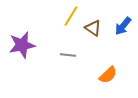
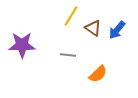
blue arrow: moved 6 px left, 4 px down
purple star: rotated 12 degrees clockwise
orange semicircle: moved 10 px left, 1 px up
